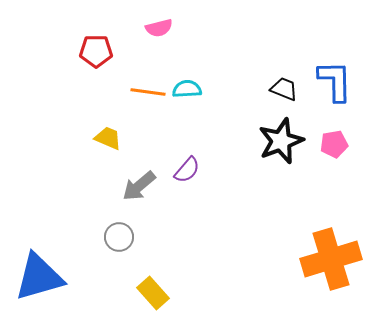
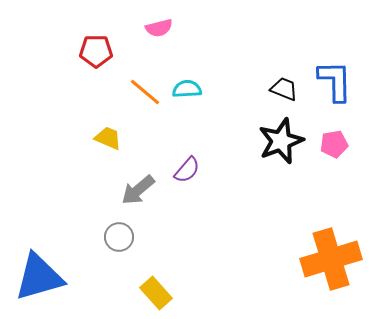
orange line: moved 3 px left; rotated 32 degrees clockwise
gray arrow: moved 1 px left, 4 px down
yellow rectangle: moved 3 px right
